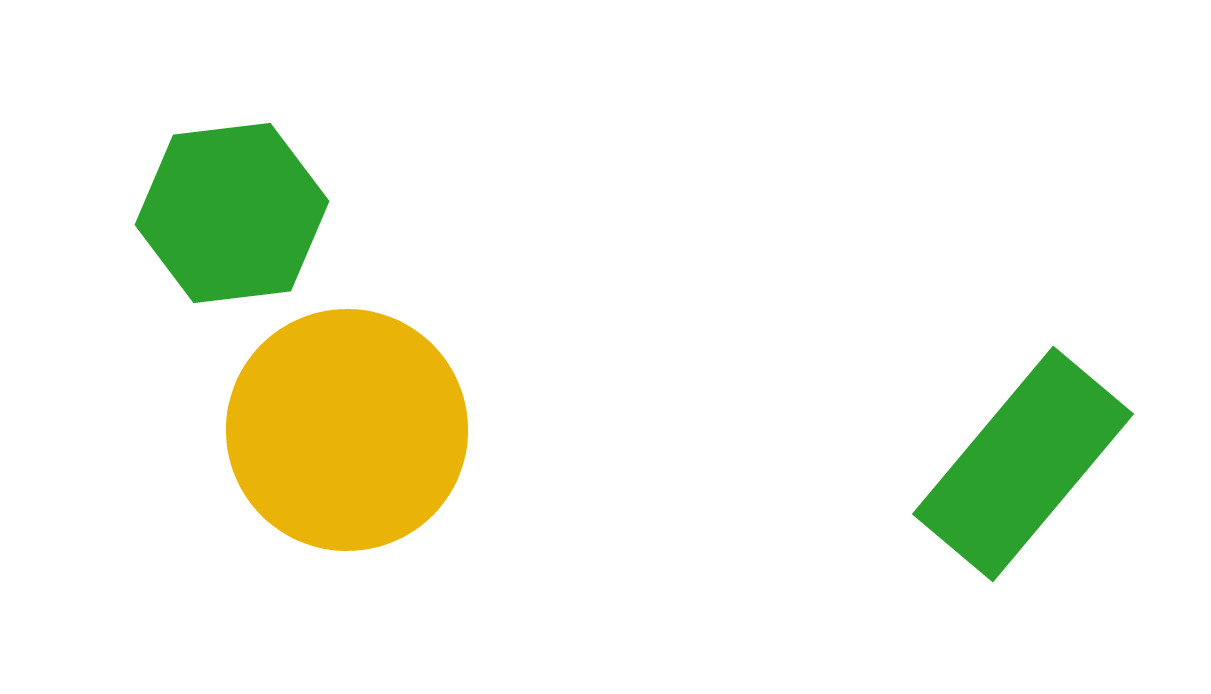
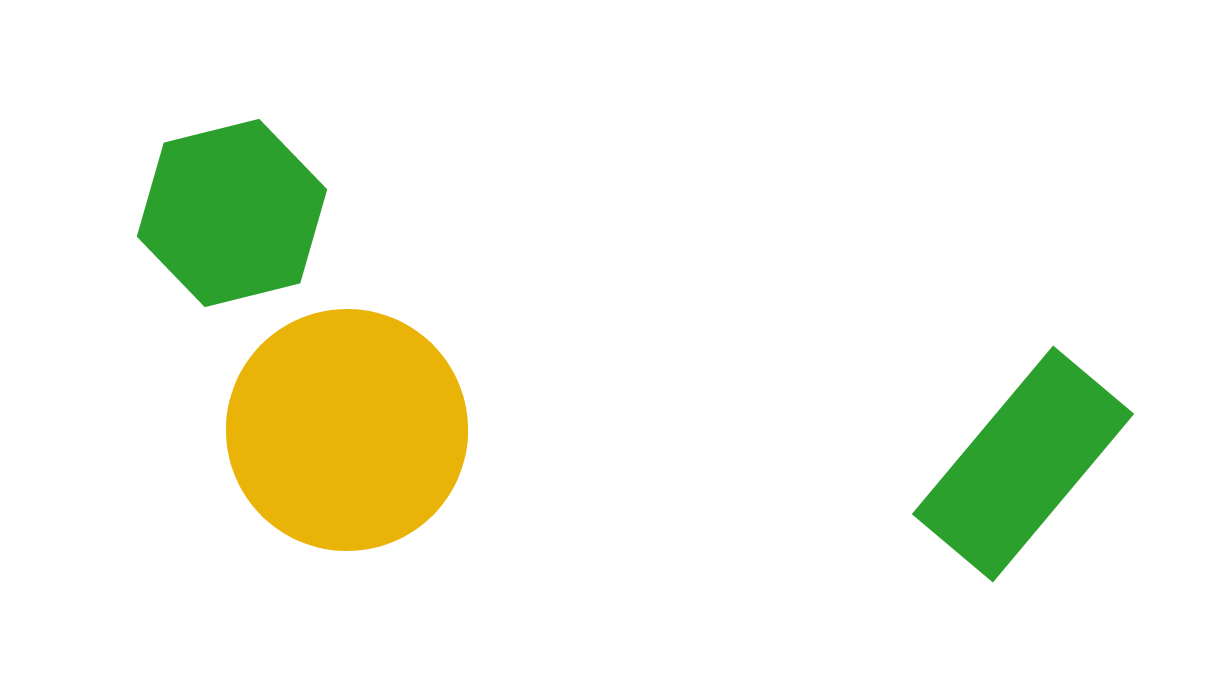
green hexagon: rotated 7 degrees counterclockwise
